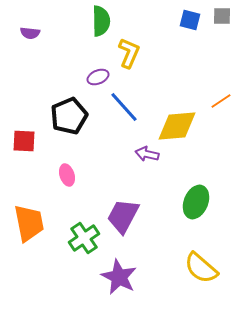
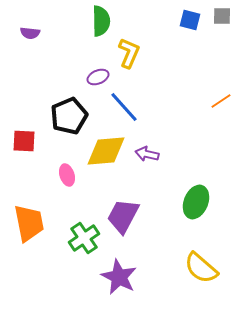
yellow diamond: moved 71 px left, 25 px down
